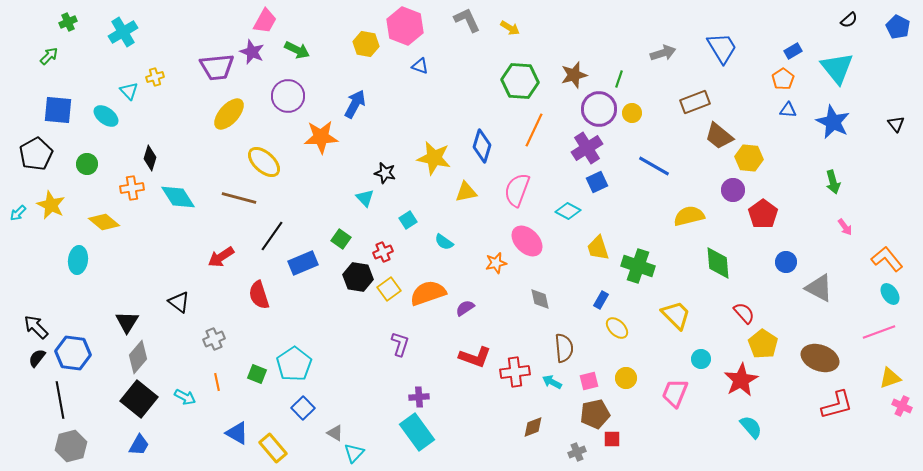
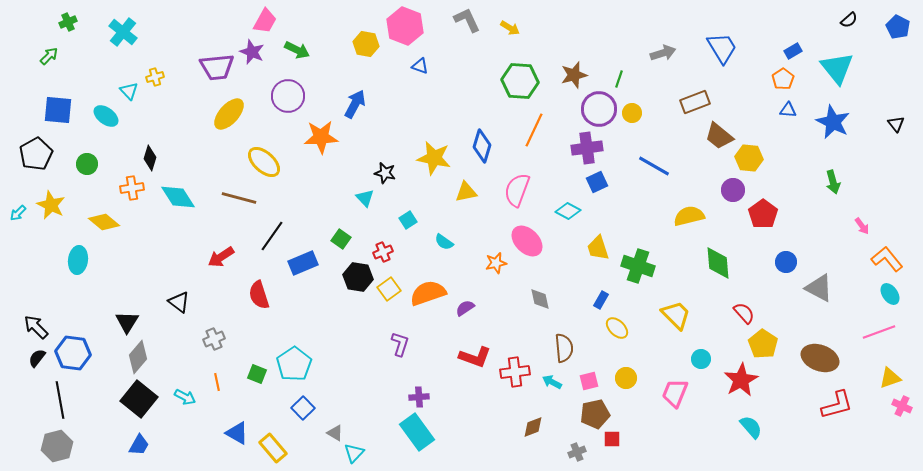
cyan cross at (123, 32): rotated 20 degrees counterclockwise
purple cross at (587, 148): rotated 24 degrees clockwise
pink arrow at (845, 227): moved 17 px right, 1 px up
gray hexagon at (71, 446): moved 14 px left
